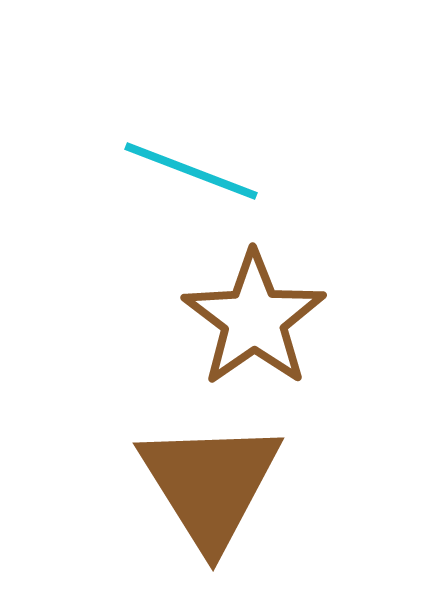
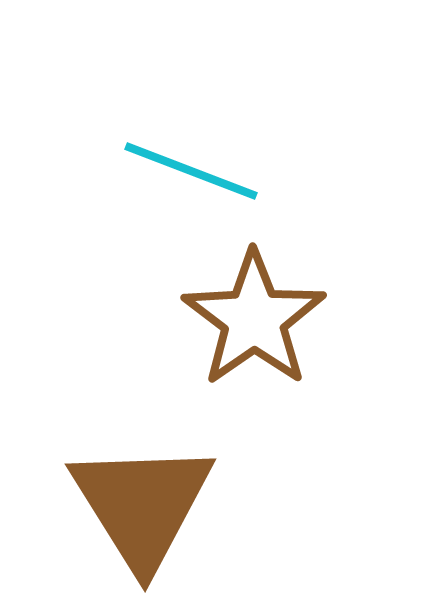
brown triangle: moved 68 px left, 21 px down
